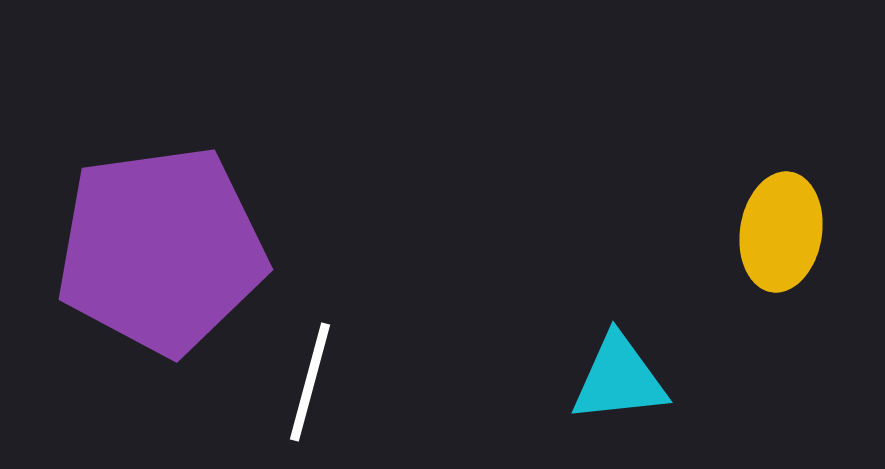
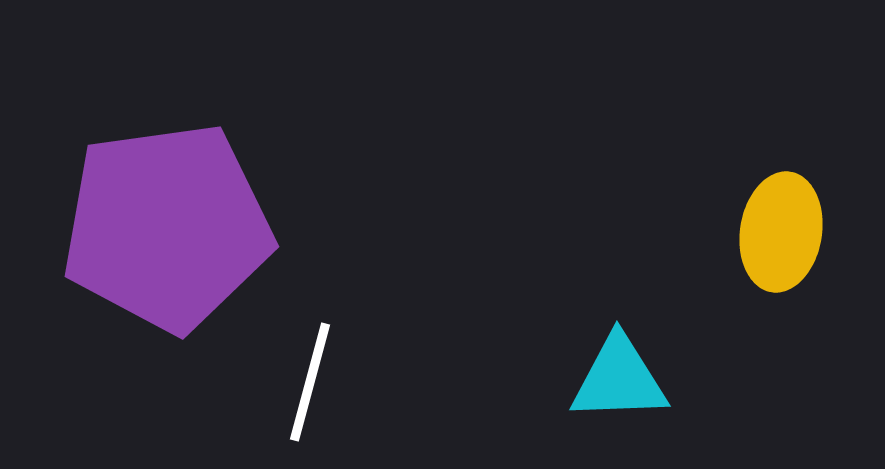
purple pentagon: moved 6 px right, 23 px up
cyan triangle: rotated 4 degrees clockwise
